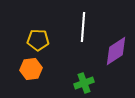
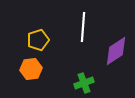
yellow pentagon: rotated 20 degrees counterclockwise
